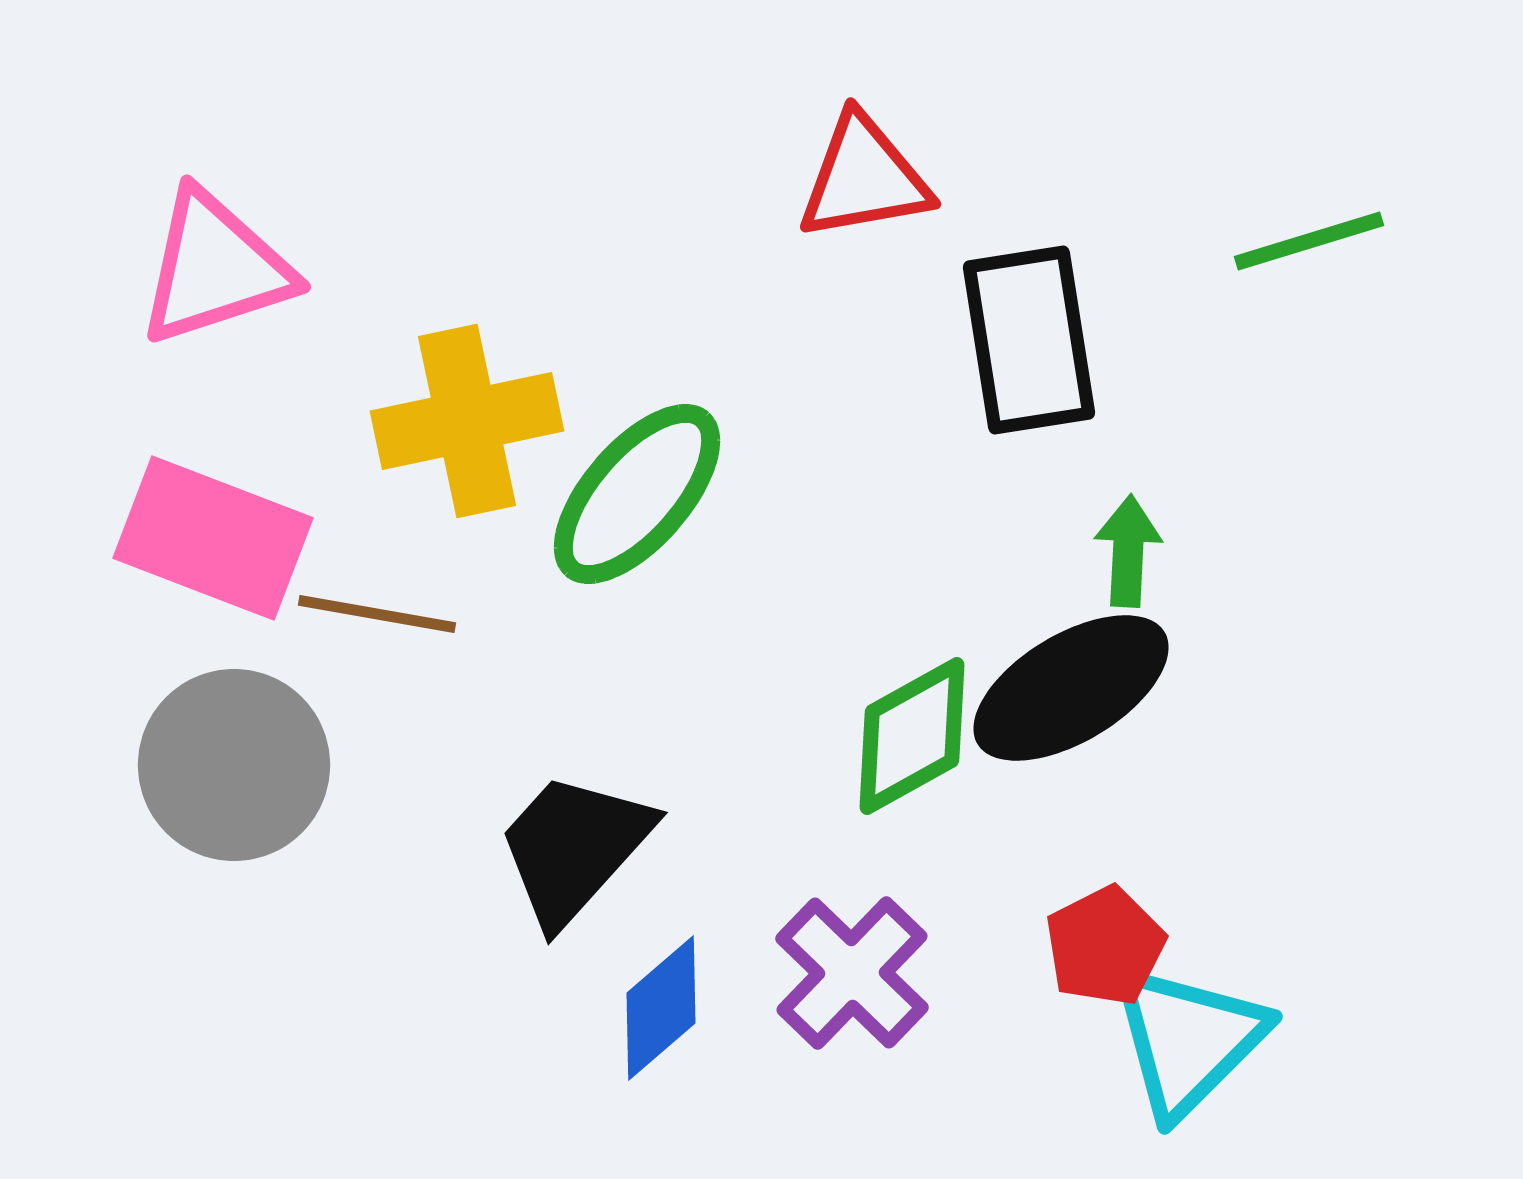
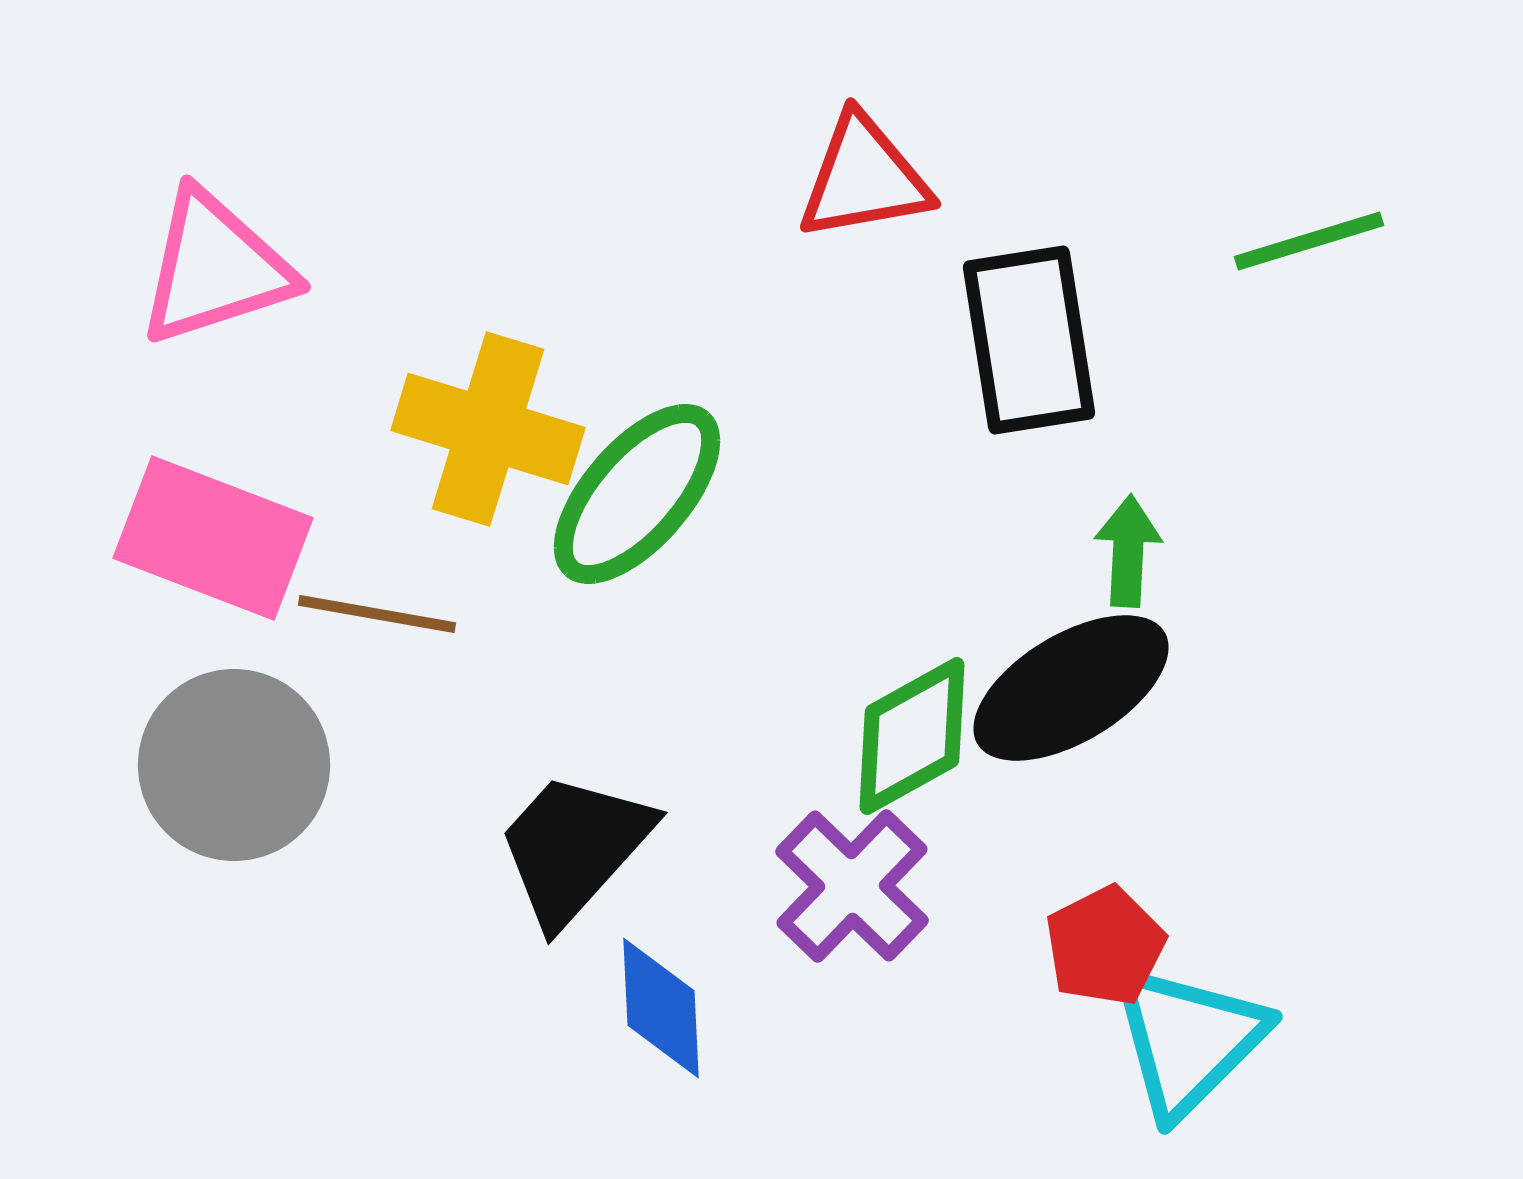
yellow cross: moved 21 px right, 8 px down; rotated 29 degrees clockwise
purple cross: moved 87 px up
blue diamond: rotated 52 degrees counterclockwise
